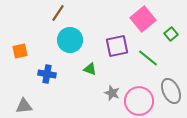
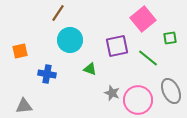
green square: moved 1 px left, 4 px down; rotated 32 degrees clockwise
pink circle: moved 1 px left, 1 px up
